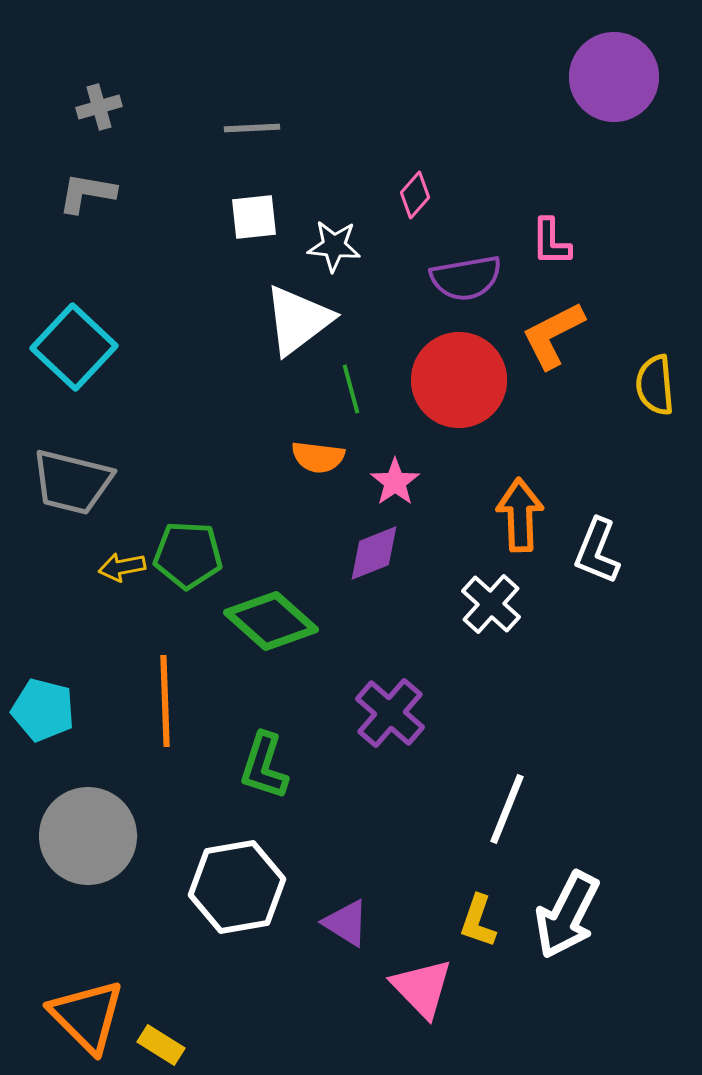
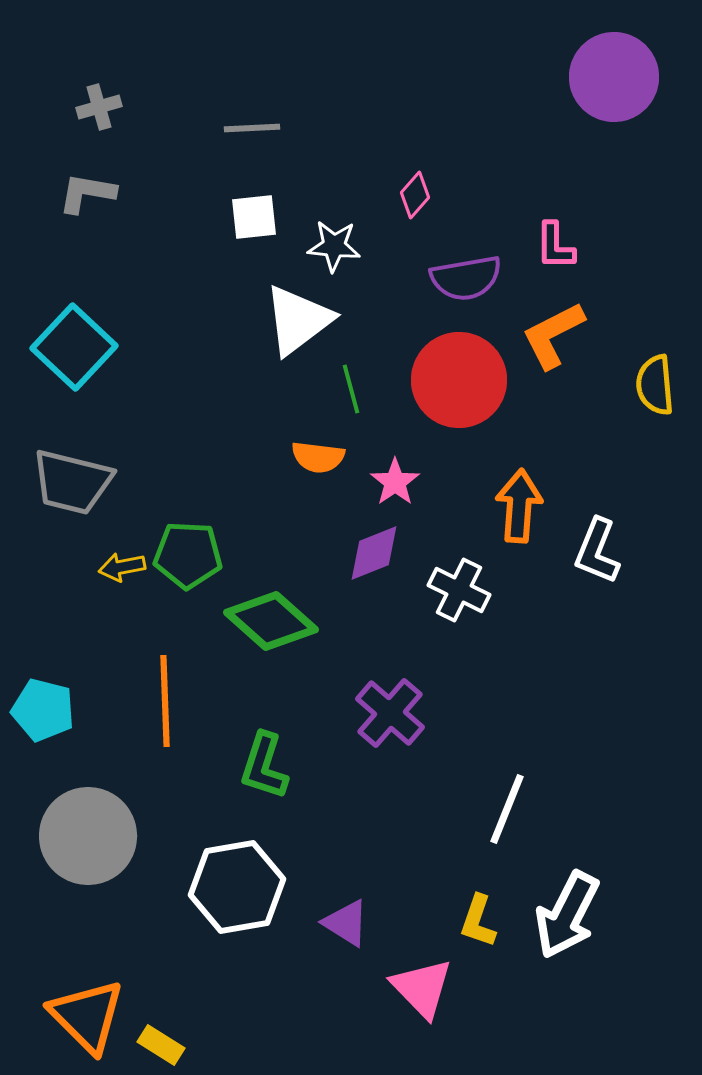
pink L-shape: moved 4 px right, 4 px down
orange arrow: moved 1 px left, 9 px up; rotated 6 degrees clockwise
white cross: moved 32 px left, 14 px up; rotated 16 degrees counterclockwise
